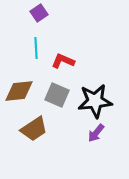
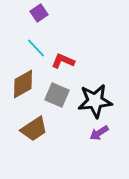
cyan line: rotated 40 degrees counterclockwise
brown diamond: moved 4 px right, 7 px up; rotated 24 degrees counterclockwise
purple arrow: moved 3 px right; rotated 18 degrees clockwise
